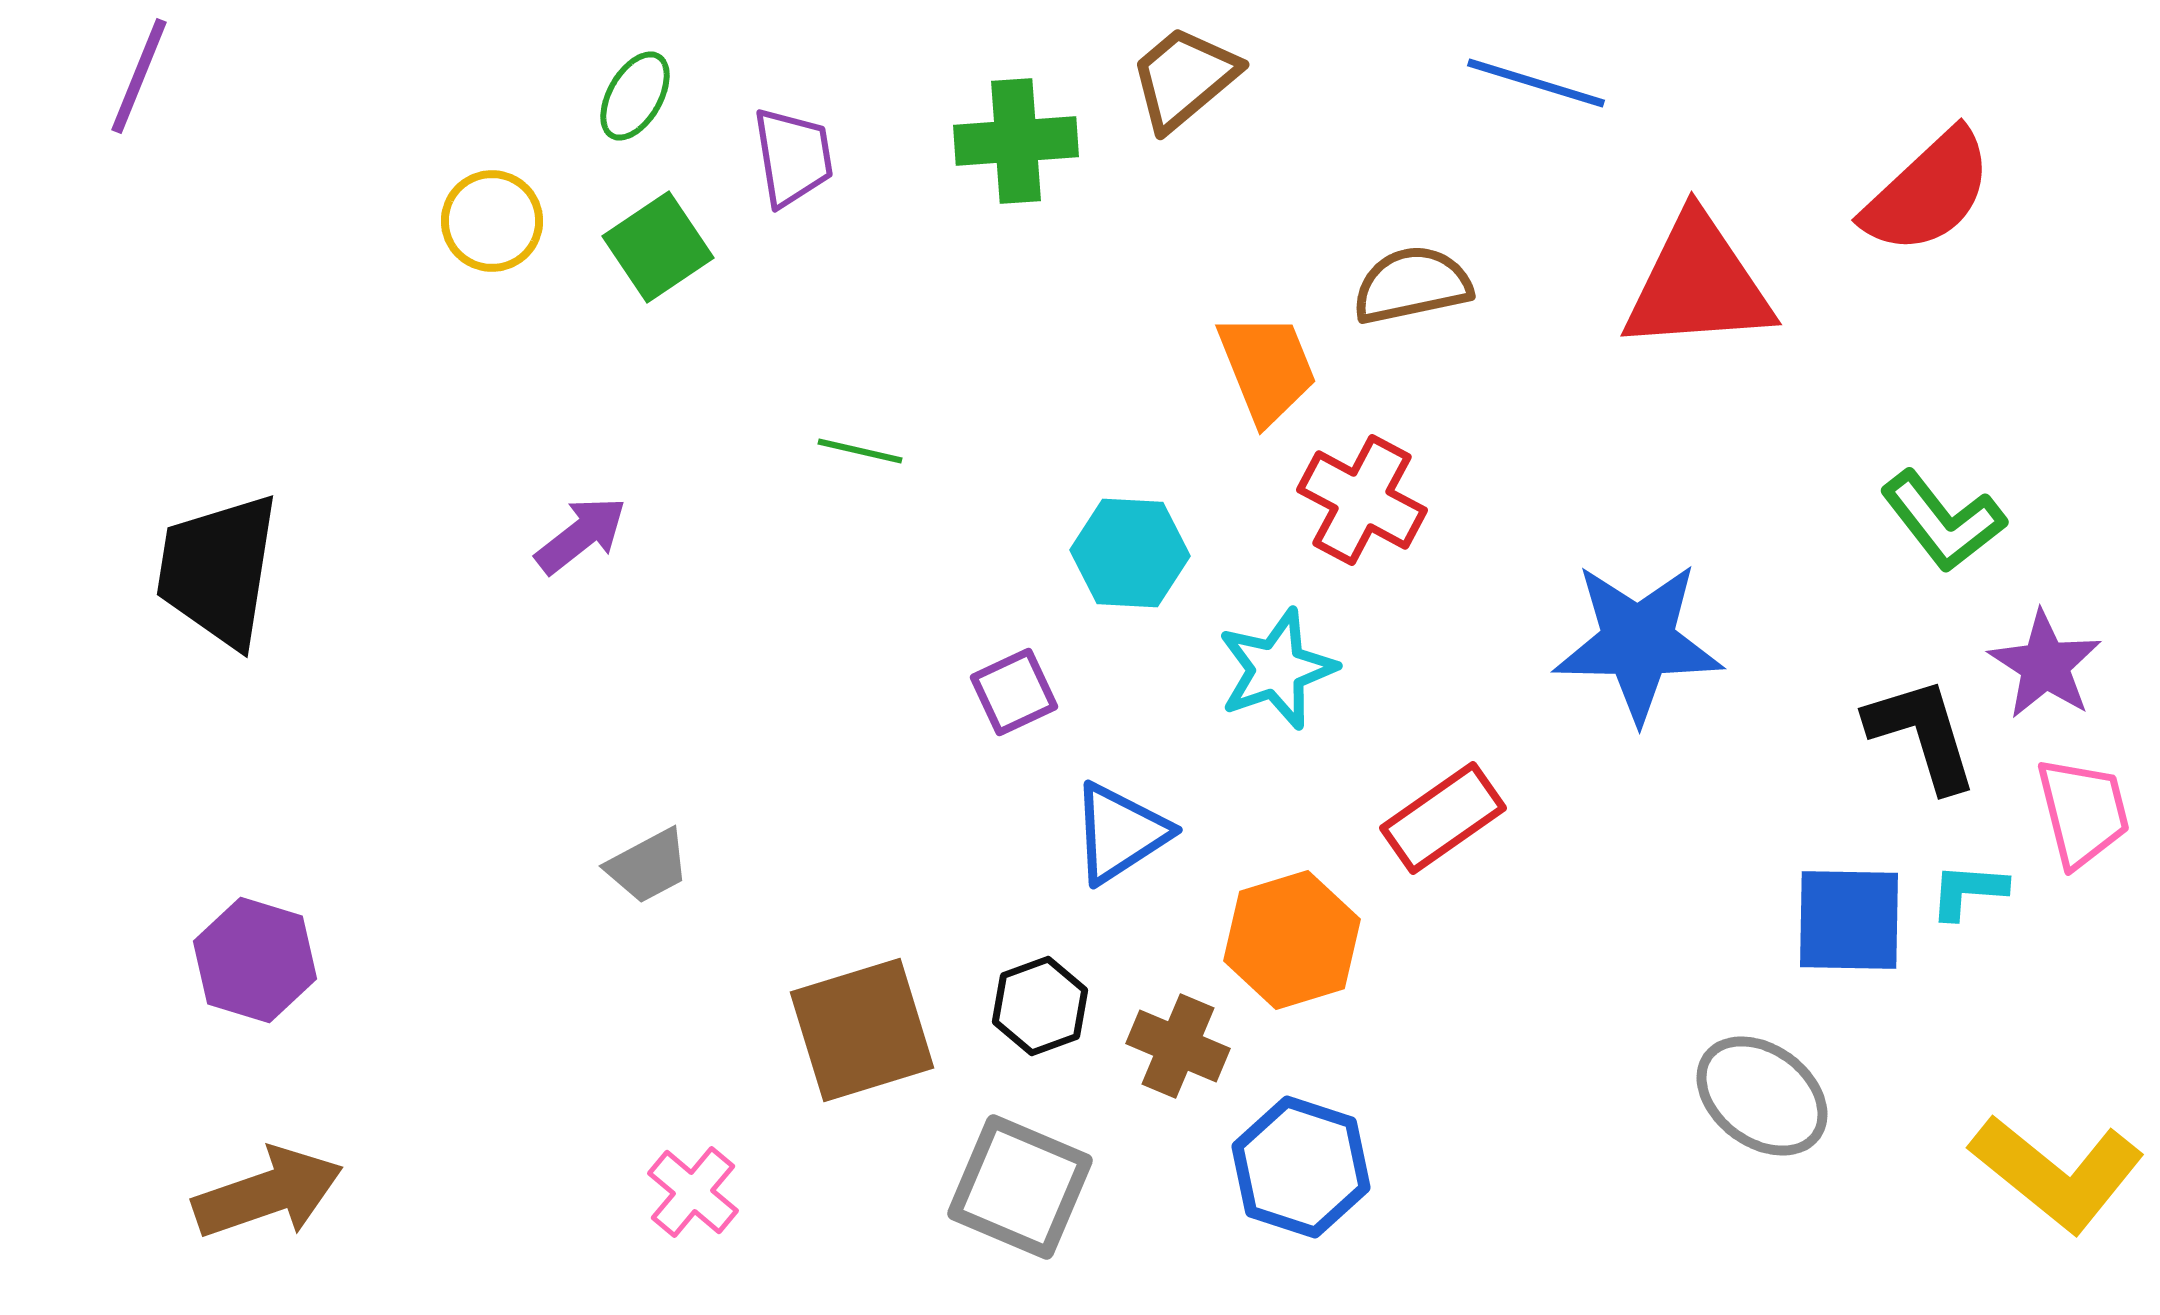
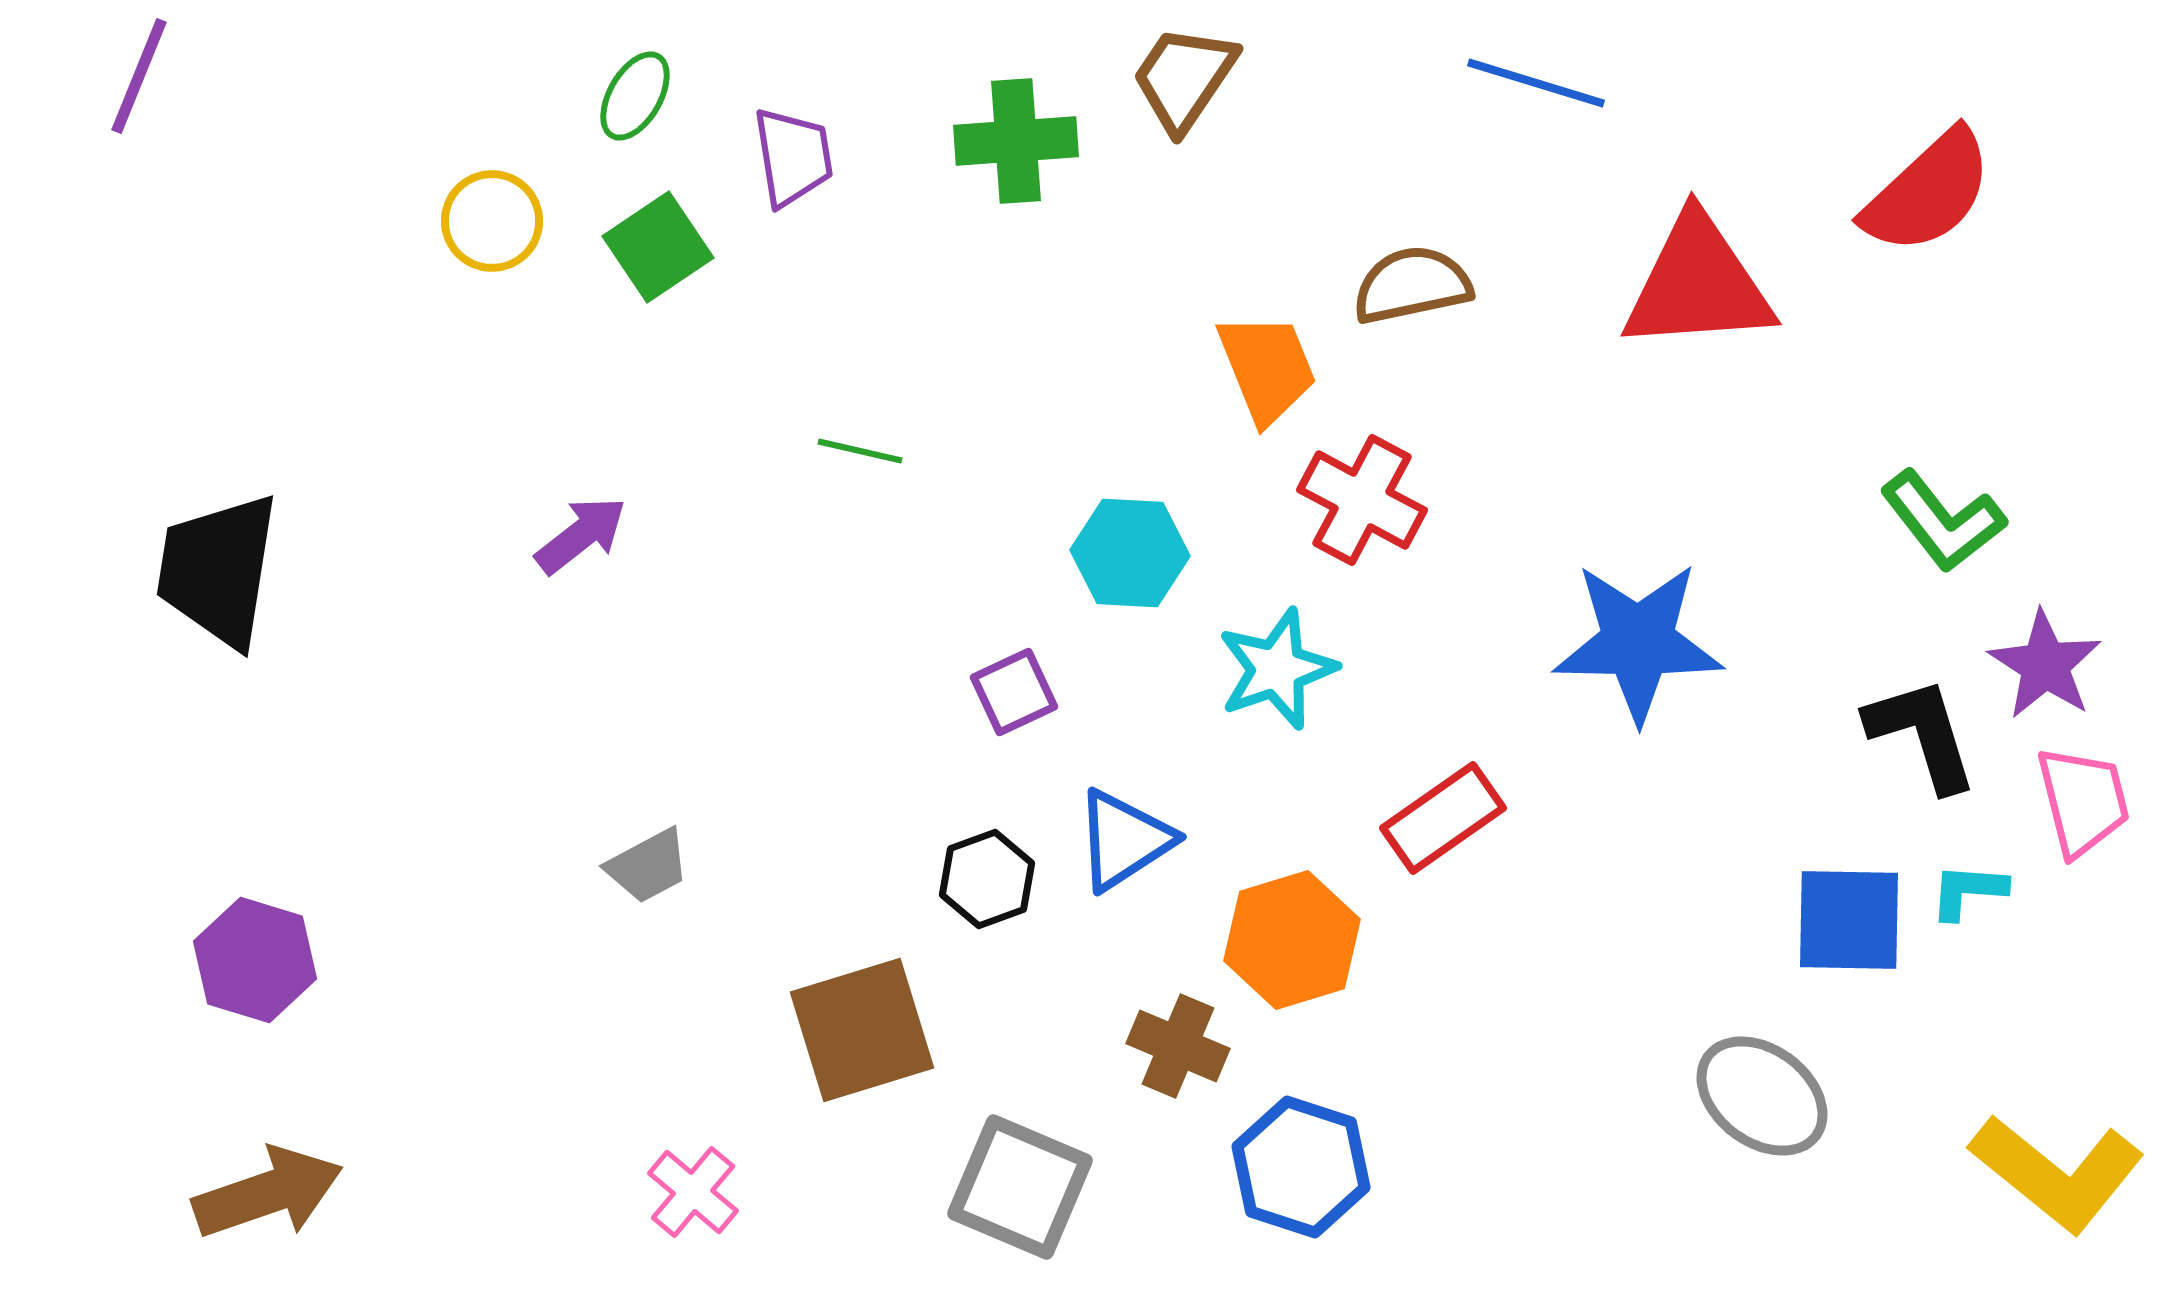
brown trapezoid: rotated 16 degrees counterclockwise
pink trapezoid: moved 11 px up
blue triangle: moved 4 px right, 7 px down
black hexagon: moved 53 px left, 127 px up
